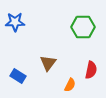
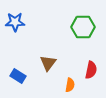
orange semicircle: rotated 16 degrees counterclockwise
